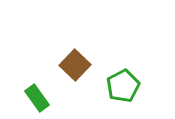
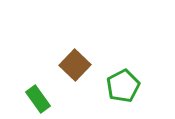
green rectangle: moved 1 px right, 1 px down
